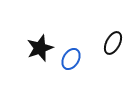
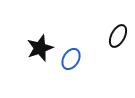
black ellipse: moved 5 px right, 7 px up
